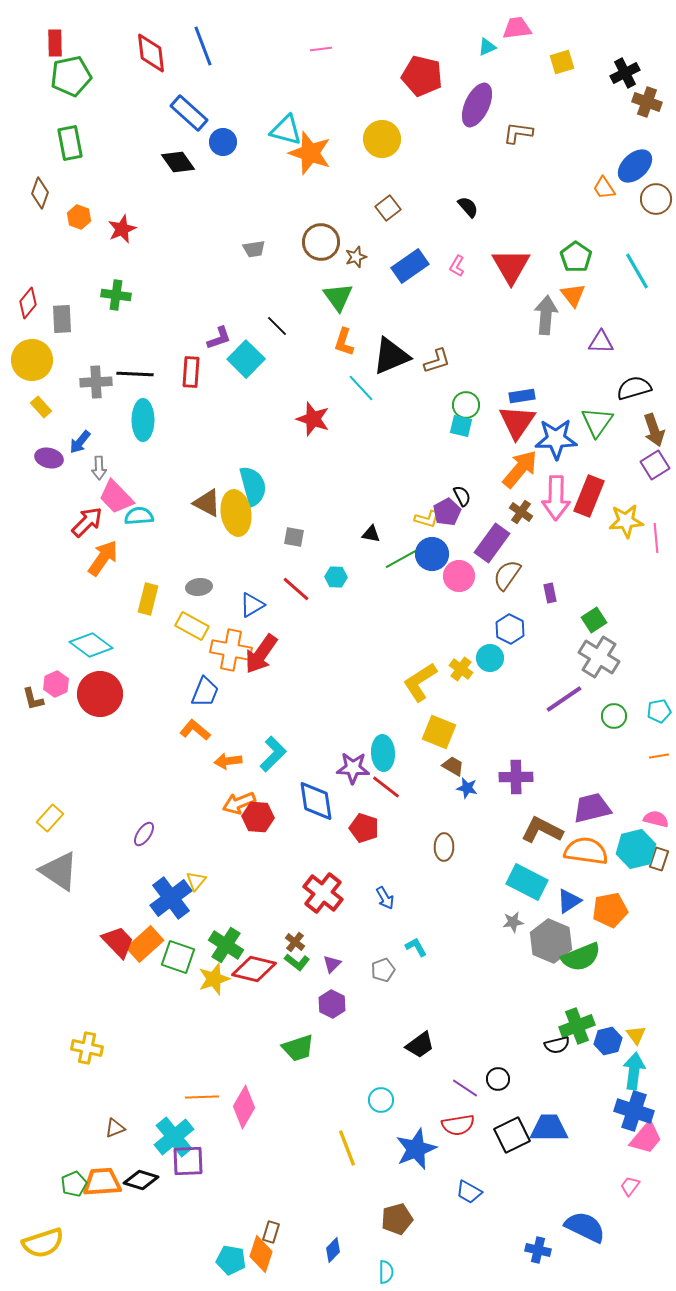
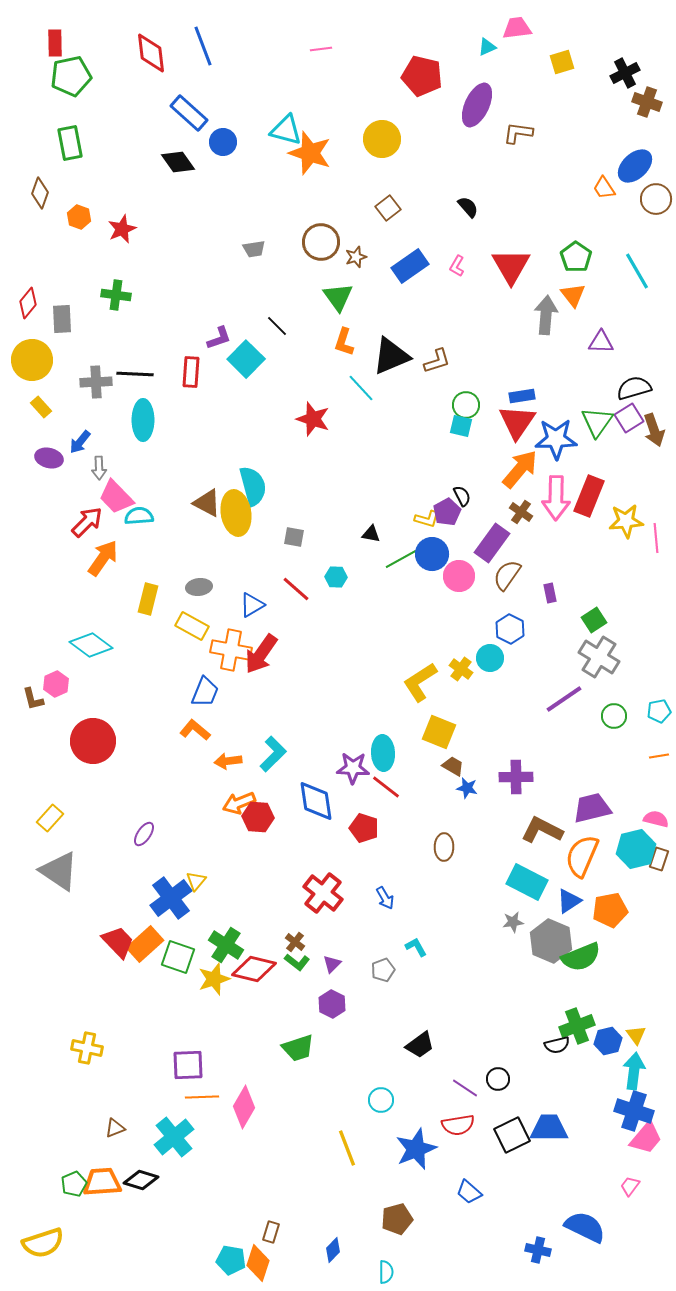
purple square at (655, 465): moved 26 px left, 47 px up
red circle at (100, 694): moved 7 px left, 47 px down
orange semicircle at (586, 851): moved 4 px left, 5 px down; rotated 75 degrees counterclockwise
purple square at (188, 1161): moved 96 px up
blue trapezoid at (469, 1192): rotated 12 degrees clockwise
orange diamond at (261, 1254): moved 3 px left, 9 px down
